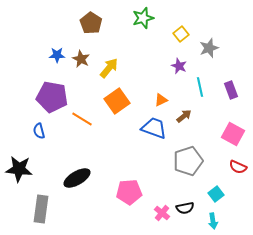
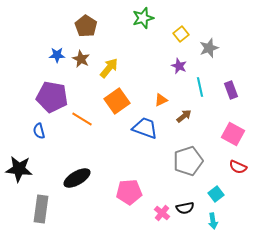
brown pentagon: moved 5 px left, 3 px down
blue trapezoid: moved 9 px left
